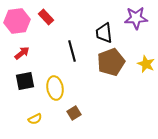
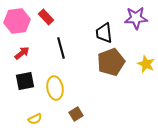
black line: moved 11 px left, 3 px up
brown square: moved 2 px right, 1 px down
